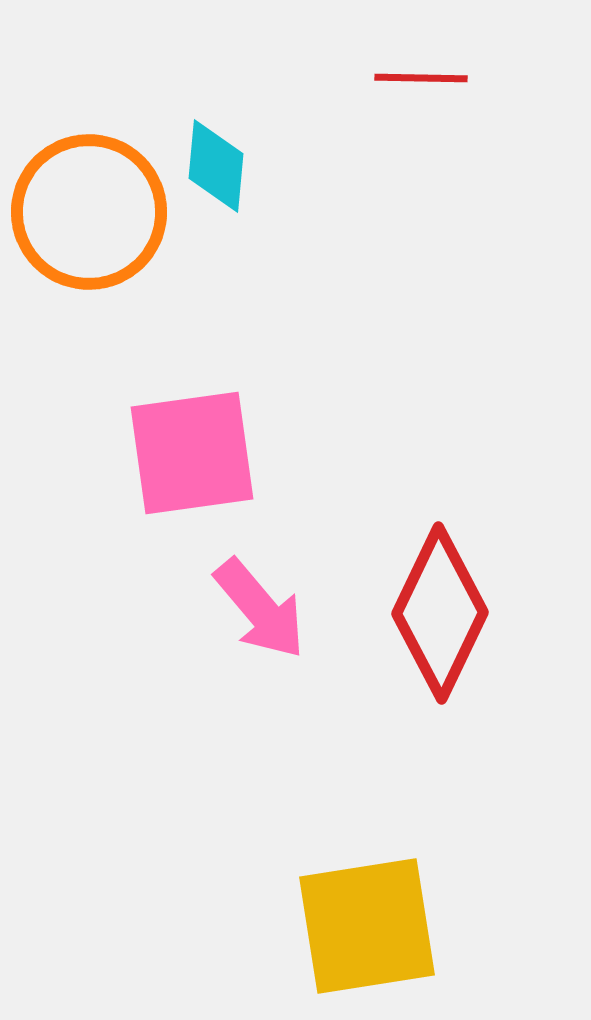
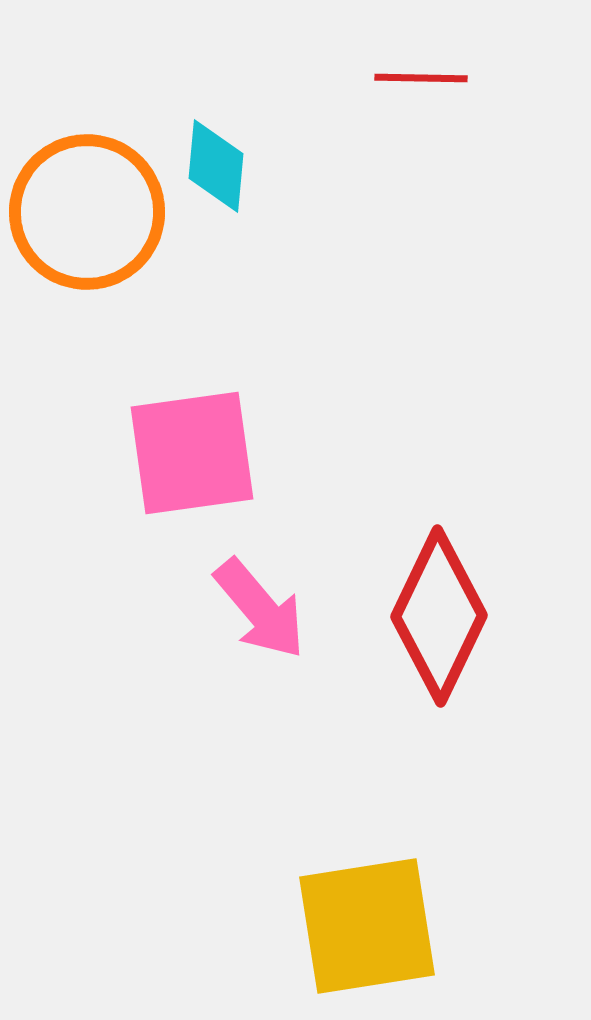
orange circle: moved 2 px left
red diamond: moved 1 px left, 3 px down
